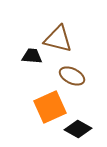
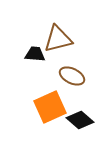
brown triangle: rotated 28 degrees counterclockwise
black trapezoid: moved 3 px right, 2 px up
black diamond: moved 2 px right, 9 px up; rotated 12 degrees clockwise
